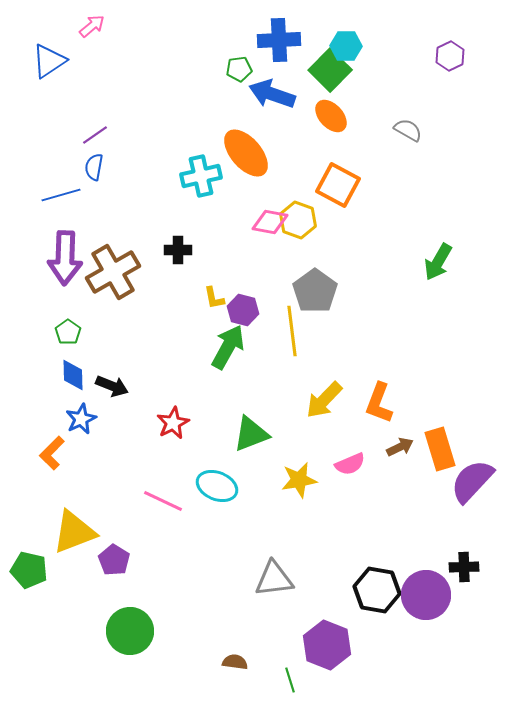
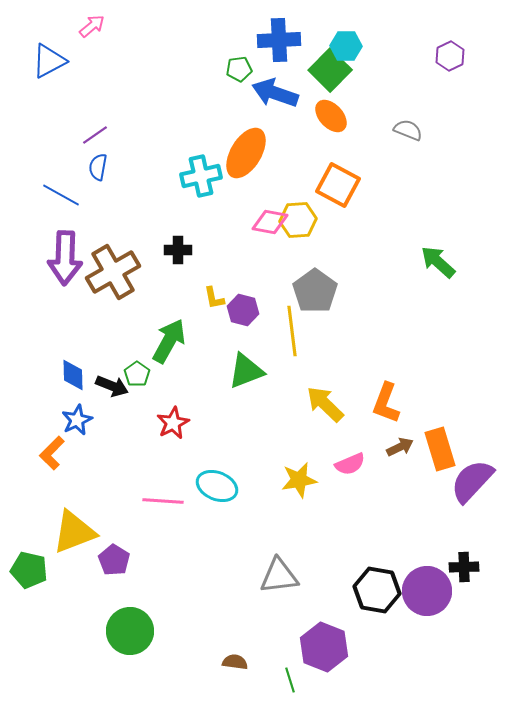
blue triangle at (49, 61): rotated 6 degrees clockwise
blue arrow at (272, 94): moved 3 px right, 1 px up
gray semicircle at (408, 130): rotated 8 degrees counterclockwise
orange ellipse at (246, 153): rotated 72 degrees clockwise
blue semicircle at (94, 167): moved 4 px right
blue line at (61, 195): rotated 45 degrees clockwise
yellow hexagon at (298, 220): rotated 24 degrees counterclockwise
green arrow at (438, 262): rotated 102 degrees clockwise
green pentagon at (68, 332): moved 69 px right, 42 px down
green arrow at (228, 347): moved 59 px left, 6 px up
yellow arrow at (324, 400): moved 1 px right, 4 px down; rotated 90 degrees clockwise
orange L-shape at (379, 403): moved 7 px right
blue star at (81, 419): moved 4 px left, 1 px down
green triangle at (251, 434): moved 5 px left, 63 px up
pink line at (163, 501): rotated 21 degrees counterclockwise
gray triangle at (274, 579): moved 5 px right, 3 px up
purple circle at (426, 595): moved 1 px right, 4 px up
purple hexagon at (327, 645): moved 3 px left, 2 px down
